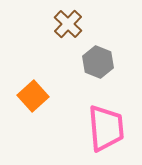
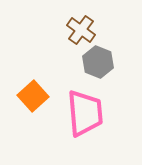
brown cross: moved 13 px right, 6 px down; rotated 8 degrees counterclockwise
pink trapezoid: moved 21 px left, 15 px up
